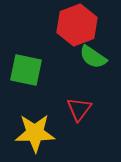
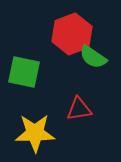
red hexagon: moved 5 px left, 9 px down
green square: moved 2 px left, 2 px down
red triangle: rotated 44 degrees clockwise
